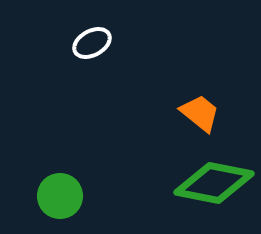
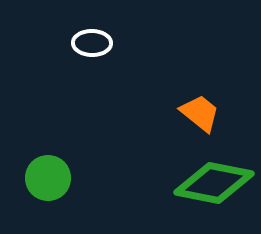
white ellipse: rotated 30 degrees clockwise
green circle: moved 12 px left, 18 px up
